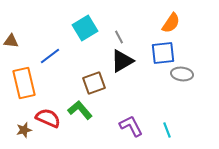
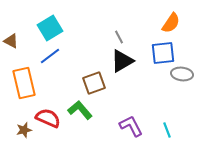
cyan square: moved 35 px left
brown triangle: rotated 21 degrees clockwise
